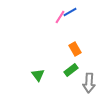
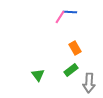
blue line: rotated 32 degrees clockwise
orange rectangle: moved 1 px up
